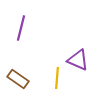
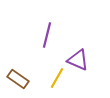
purple line: moved 26 px right, 7 px down
yellow line: rotated 25 degrees clockwise
